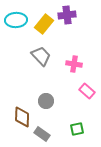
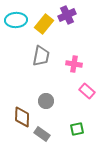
purple cross: rotated 18 degrees counterclockwise
gray trapezoid: rotated 55 degrees clockwise
